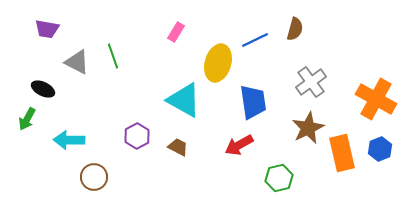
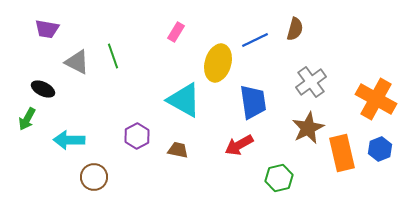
brown trapezoid: moved 3 px down; rotated 15 degrees counterclockwise
